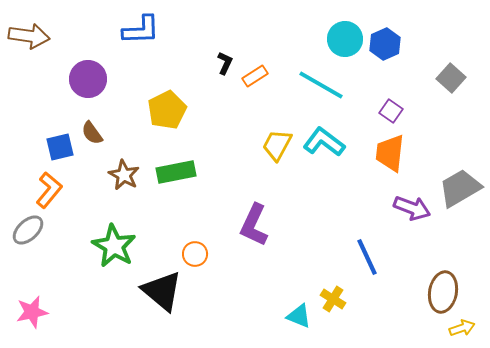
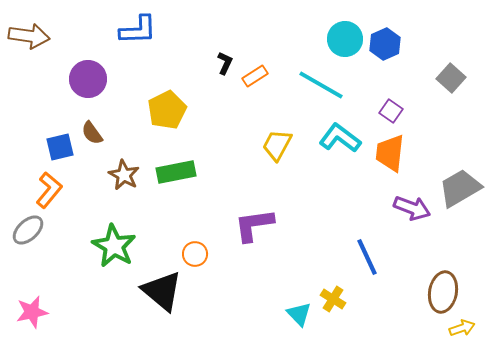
blue L-shape: moved 3 px left
cyan L-shape: moved 16 px right, 4 px up
purple L-shape: rotated 57 degrees clockwise
cyan triangle: moved 2 px up; rotated 24 degrees clockwise
